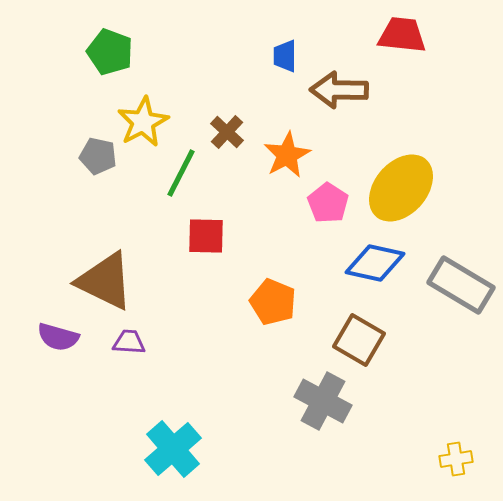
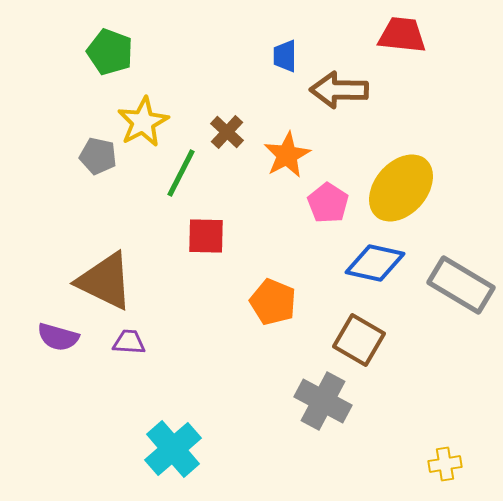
yellow cross: moved 11 px left, 5 px down
